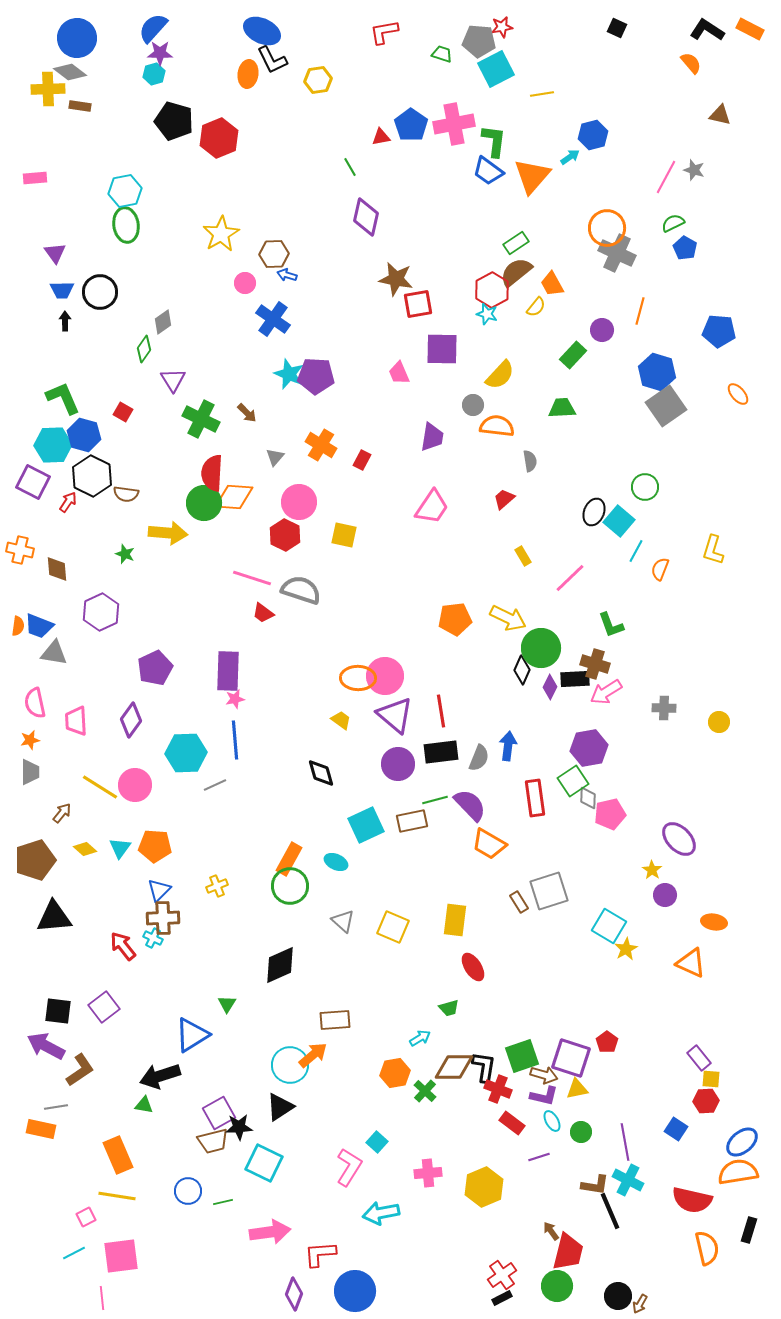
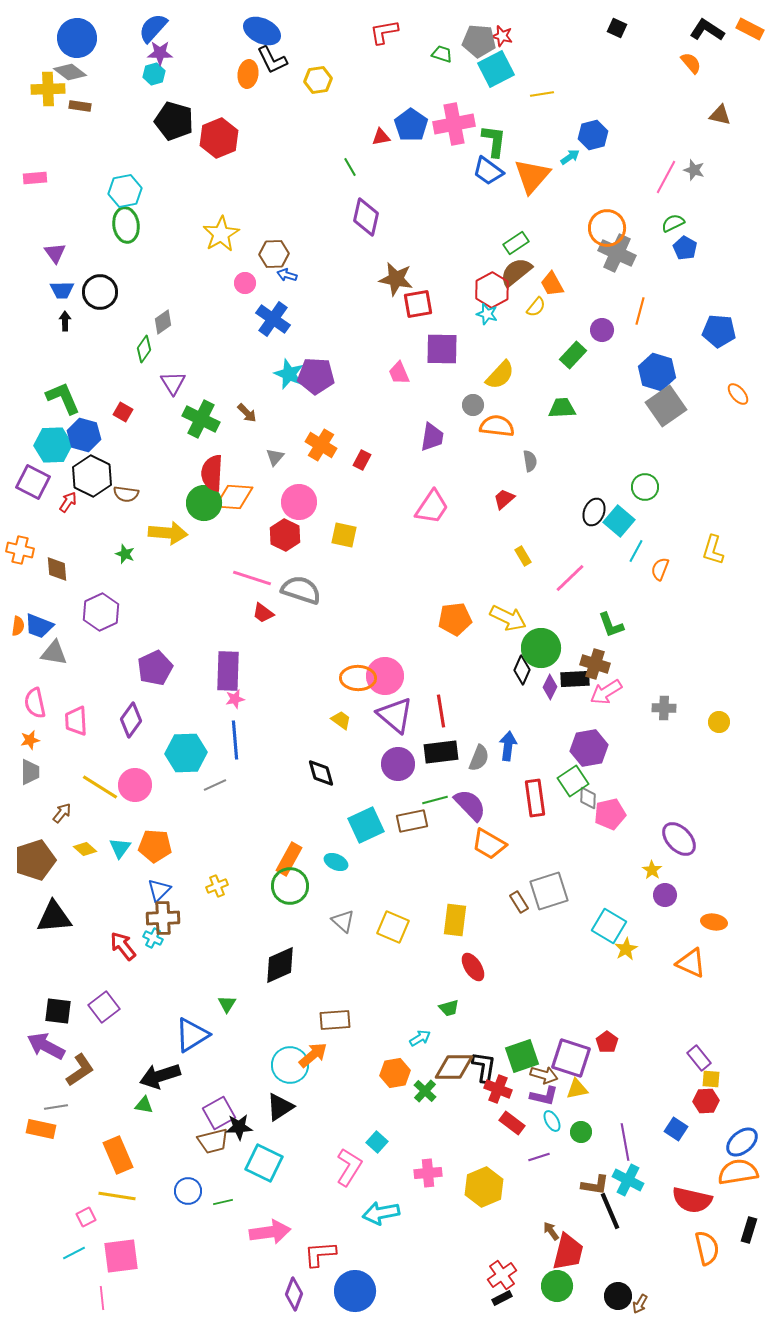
red star at (502, 27): moved 9 px down; rotated 25 degrees clockwise
purple triangle at (173, 380): moved 3 px down
